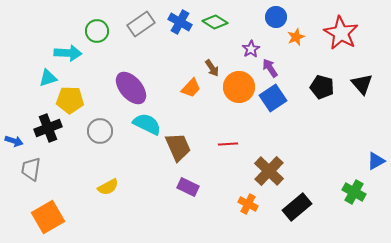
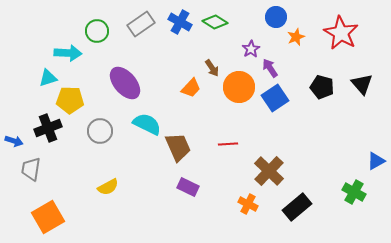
purple ellipse: moved 6 px left, 5 px up
blue square: moved 2 px right
